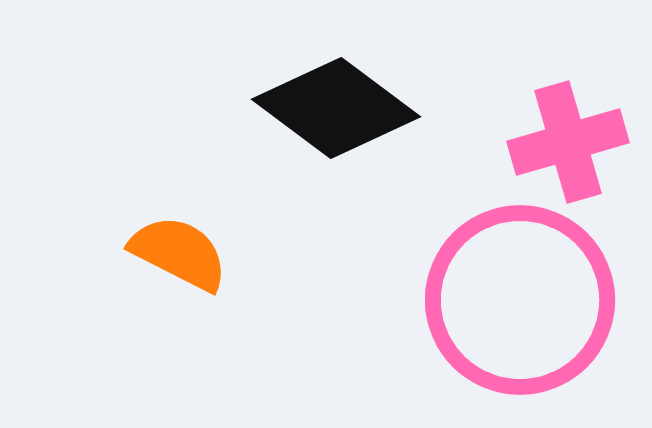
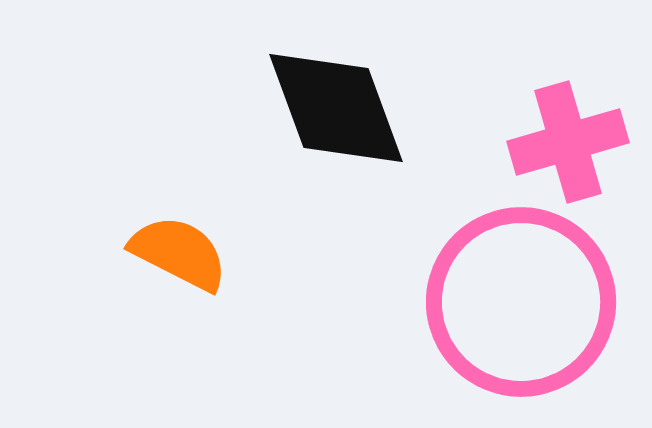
black diamond: rotated 33 degrees clockwise
pink circle: moved 1 px right, 2 px down
